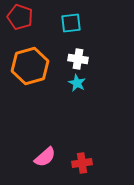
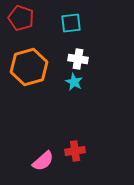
red pentagon: moved 1 px right, 1 px down
orange hexagon: moved 1 px left, 1 px down
cyan star: moved 3 px left, 1 px up
pink semicircle: moved 2 px left, 4 px down
red cross: moved 7 px left, 12 px up
